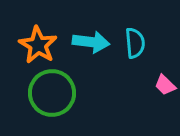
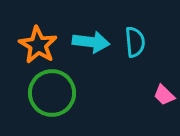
cyan semicircle: moved 1 px up
pink trapezoid: moved 1 px left, 10 px down
